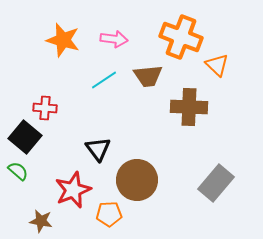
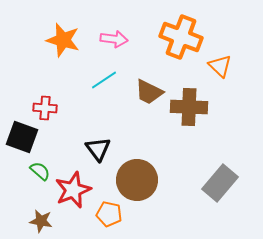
orange triangle: moved 3 px right, 1 px down
brown trapezoid: moved 1 px right, 16 px down; rotated 32 degrees clockwise
black square: moved 3 px left; rotated 20 degrees counterclockwise
green semicircle: moved 22 px right
gray rectangle: moved 4 px right
orange pentagon: rotated 15 degrees clockwise
